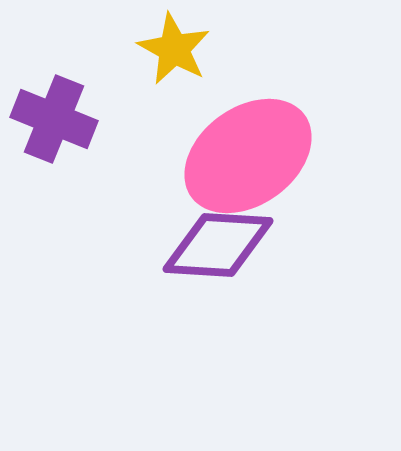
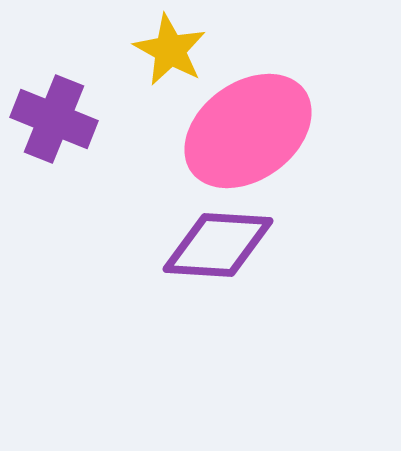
yellow star: moved 4 px left, 1 px down
pink ellipse: moved 25 px up
